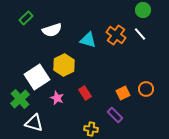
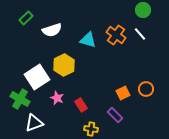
red rectangle: moved 4 px left, 12 px down
green cross: rotated 18 degrees counterclockwise
white triangle: rotated 36 degrees counterclockwise
